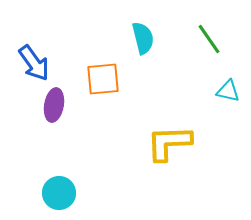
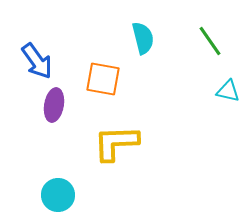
green line: moved 1 px right, 2 px down
blue arrow: moved 3 px right, 2 px up
orange square: rotated 15 degrees clockwise
yellow L-shape: moved 53 px left
cyan circle: moved 1 px left, 2 px down
